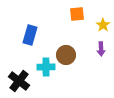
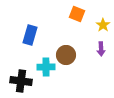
orange square: rotated 28 degrees clockwise
black cross: moved 2 px right; rotated 30 degrees counterclockwise
